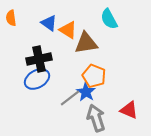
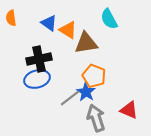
blue ellipse: rotated 15 degrees clockwise
